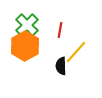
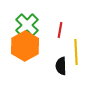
yellow line: rotated 45 degrees counterclockwise
